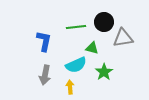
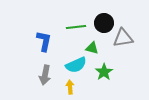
black circle: moved 1 px down
